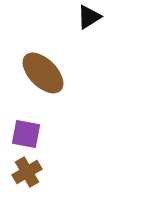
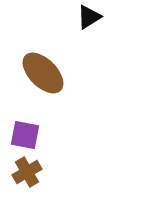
purple square: moved 1 px left, 1 px down
